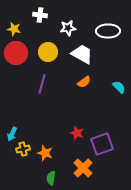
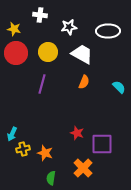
white star: moved 1 px right, 1 px up
orange semicircle: rotated 32 degrees counterclockwise
purple square: rotated 20 degrees clockwise
